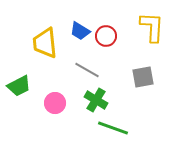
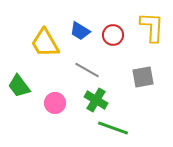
red circle: moved 7 px right, 1 px up
yellow trapezoid: rotated 24 degrees counterclockwise
green trapezoid: rotated 80 degrees clockwise
